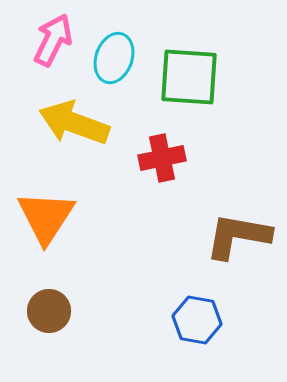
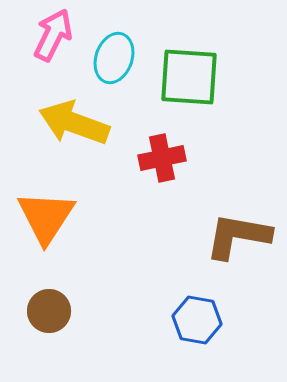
pink arrow: moved 5 px up
